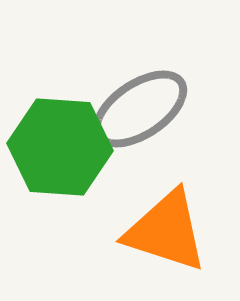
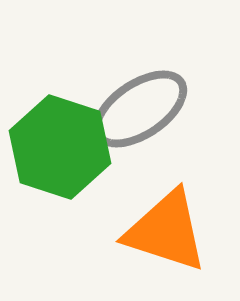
green hexagon: rotated 14 degrees clockwise
